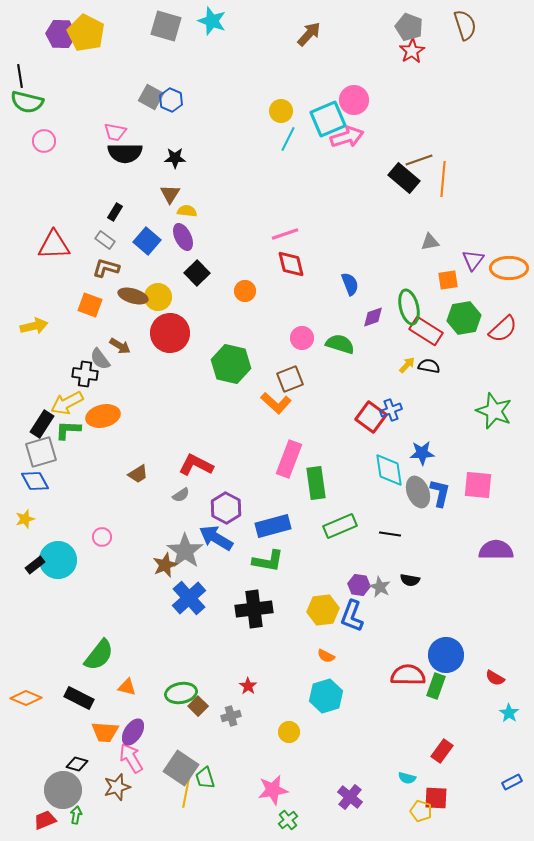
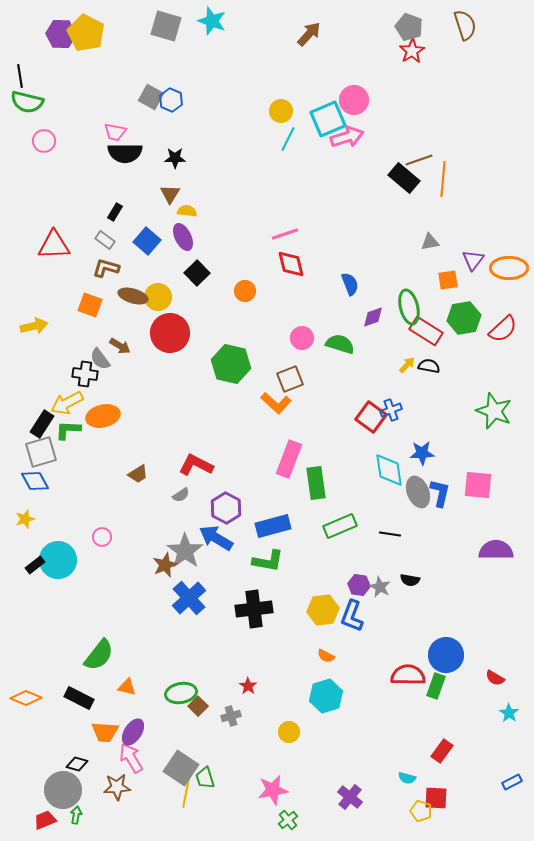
brown star at (117, 787): rotated 12 degrees clockwise
